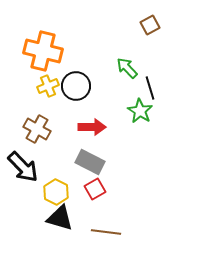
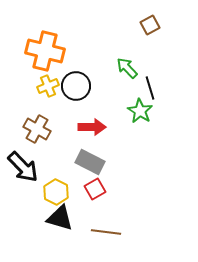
orange cross: moved 2 px right
